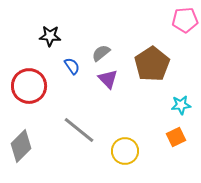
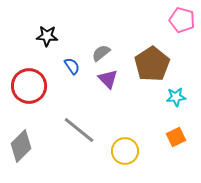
pink pentagon: moved 3 px left; rotated 20 degrees clockwise
black star: moved 3 px left
cyan star: moved 5 px left, 8 px up
